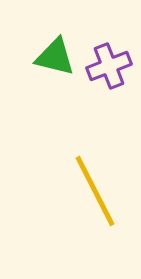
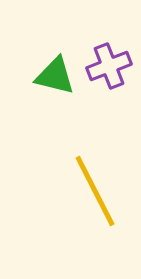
green triangle: moved 19 px down
